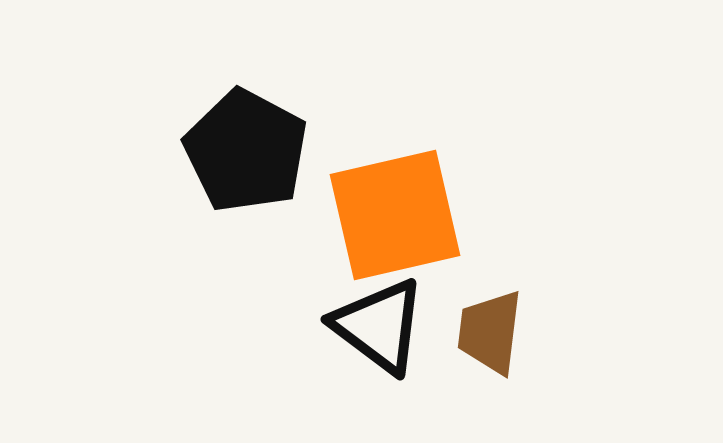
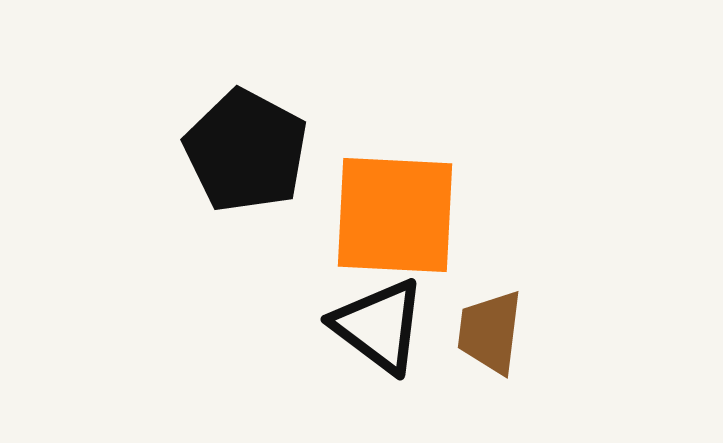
orange square: rotated 16 degrees clockwise
